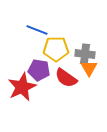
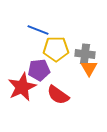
blue line: moved 1 px right
purple pentagon: rotated 15 degrees counterclockwise
red semicircle: moved 8 px left, 17 px down
